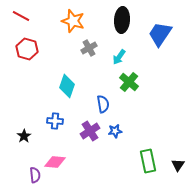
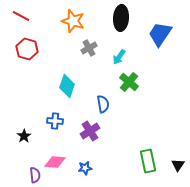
black ellipse: moved 1 px left, 2 px up
blue star: moved 30 px left, 37 px down
